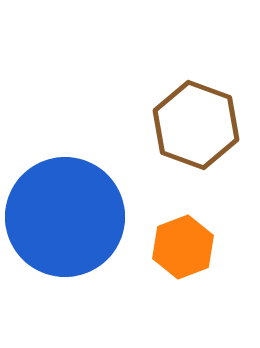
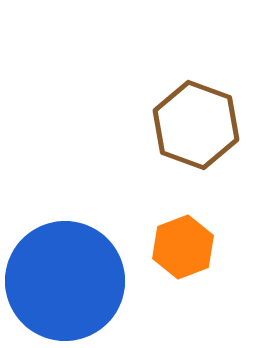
blue circle: moved 64 px down
